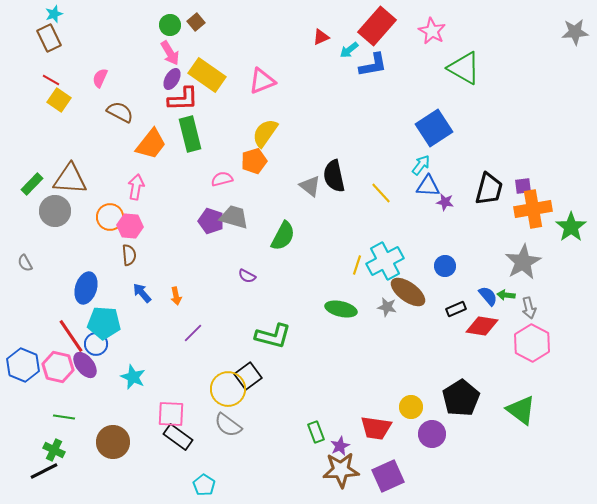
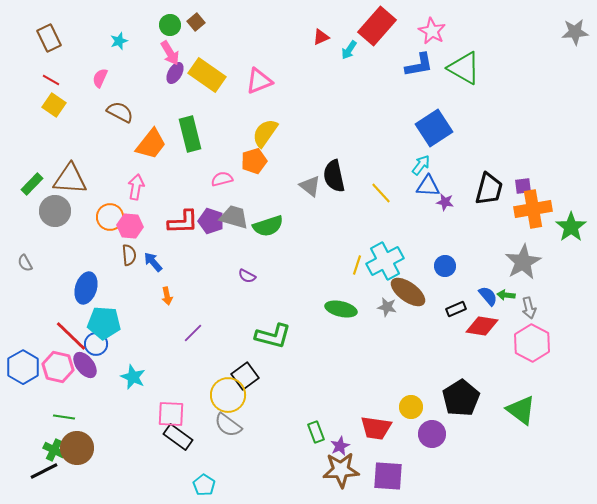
cyan star at (54, 14): moved 65 px right, 27 px down
cyan arrow at (349, 50): rotated 18 degrees counterclockwise
blue L-shape at (373, 65): moved 46 px right
purple ellipse at (172, 79): moved 3 px right, 6 px up
pink triangle at (262, 81): moved 3 px left
red L-shape at (183, 99): moved 123 px down
yellow square at (59, 100): moved 5 px left, 5 px down
green semicircle at (283, 236): moved 15 px left, 10 px up; rotated 44 degrees clockwise
blue arrow at (142, 293): moved 11 px right, 31 px up
orange arrow at (176, 296): moved 9 px left
red line at (71, 336): rotated 12 degrees counterclockwise
blue hexagon at (23, 365): moved 2 px down; rotated 8 degrees clockwise
black square at (248, 376): moved 3 px left
yellow circle at (228, 389): moved 6 px down
brown circle at (113, 442): moved 36 px left, 6 px down
purple square at (388, 476): rotated 28 degrees clockwise
